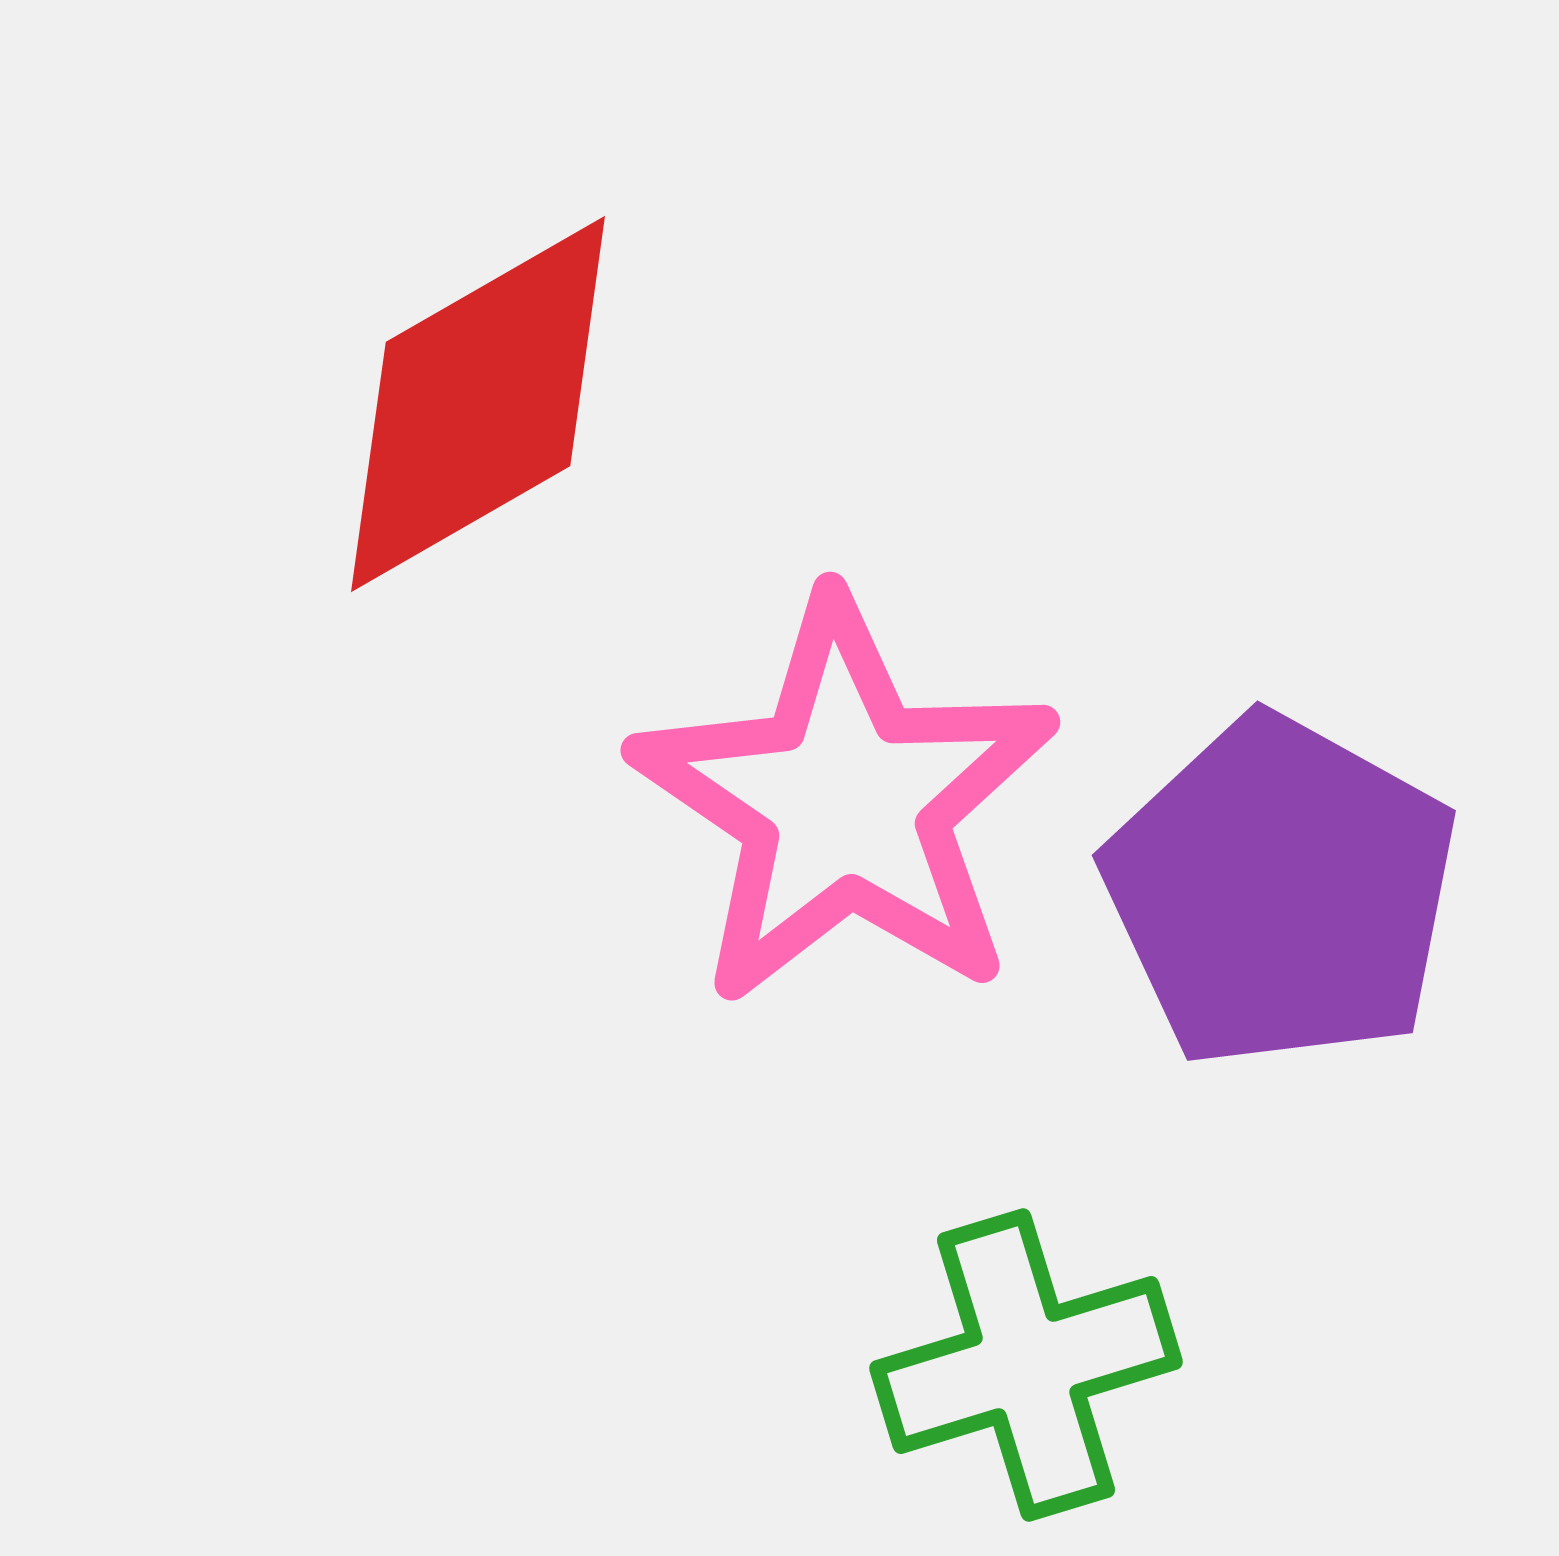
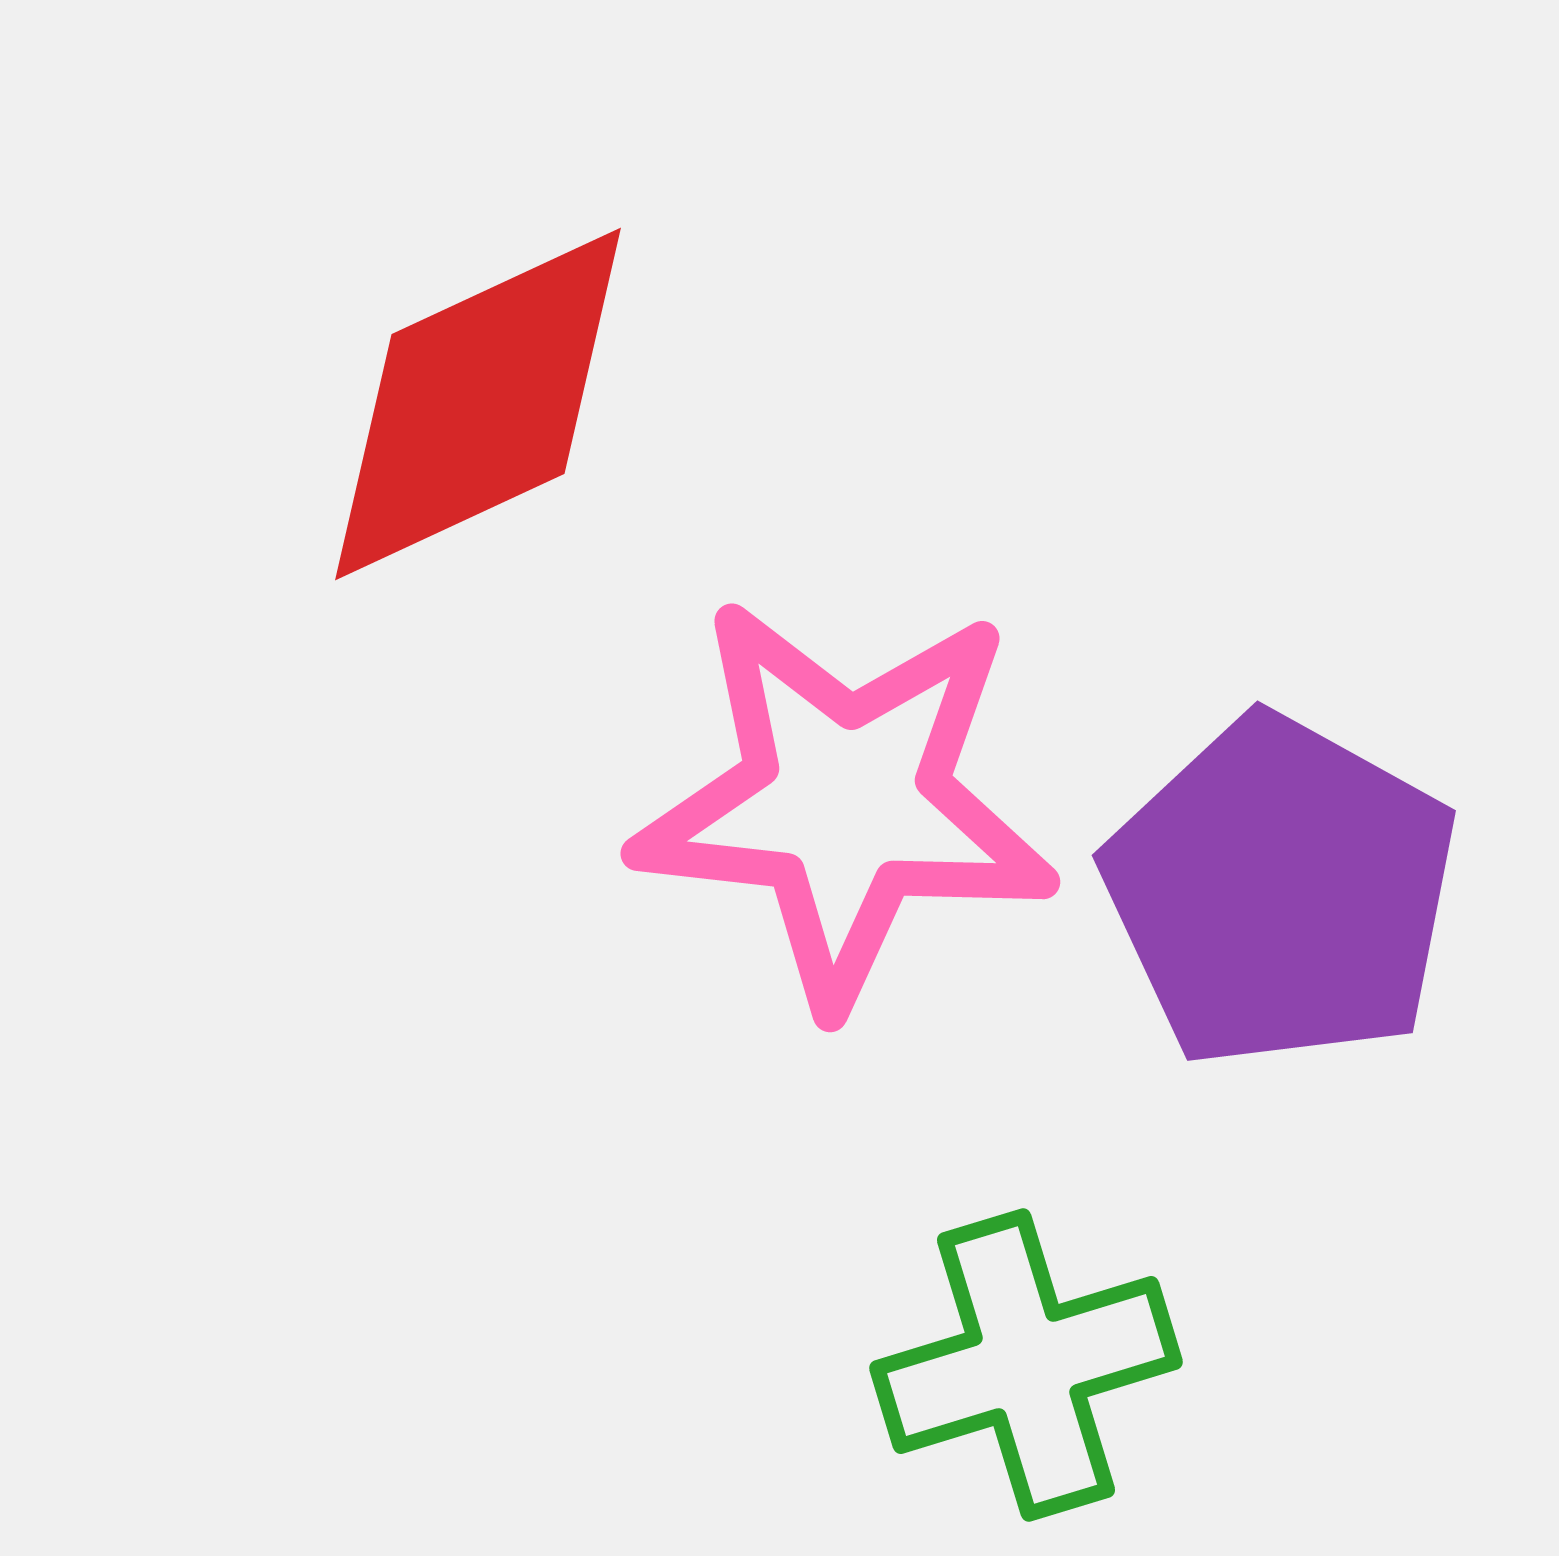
red diamond: rotated 5 degrees clockwise
pink star: rotated 28 degrees counterclockwise
